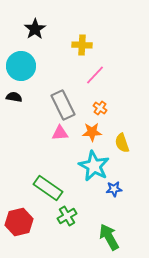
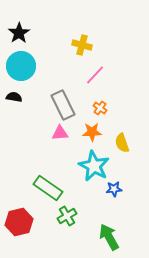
black star: moved 16 px left, 4 px down
yellow cross: rotated 12 degrees clockwise
